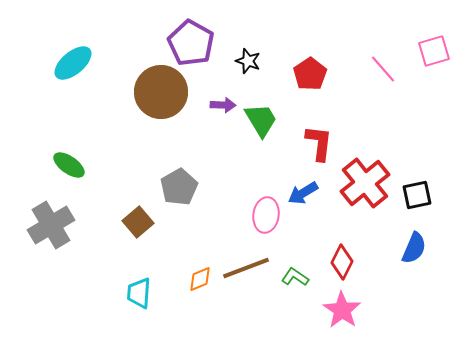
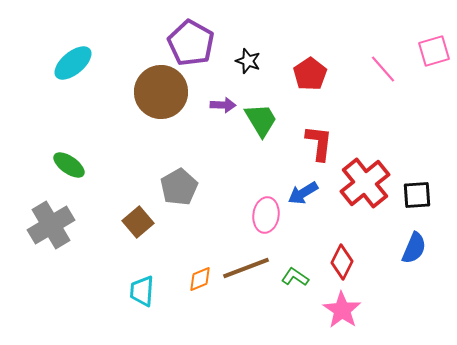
black square: rotated 8 degrees clockwise
cyan trapezoid: moved 3 px right, 2 px up
